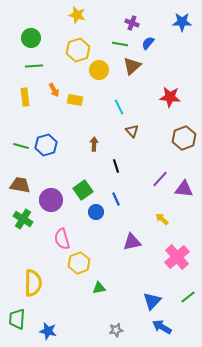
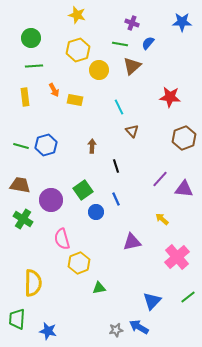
brown arrow at (94, 144): moved 2 px left, 2 px down
blue arrow at (162, 327): moved 23 px left
